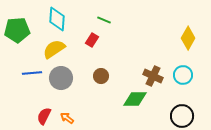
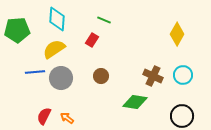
yellow diamond: moved 11 px left, 4 px up
blue line: moved 3 px right, 1 px up
green diamond: moved 3 px down; rotated 10 degrees clockwise
